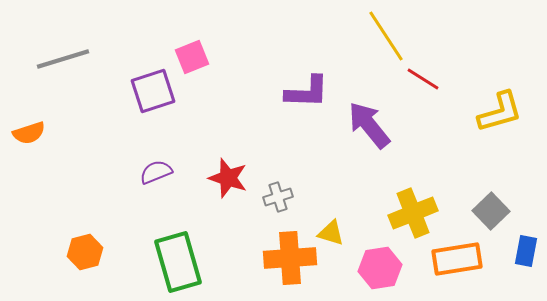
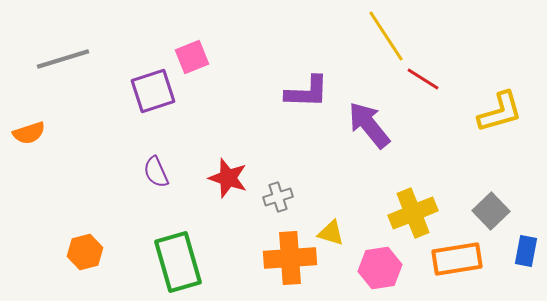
purple semicircle: rotated 92 degrees counterclockwise
